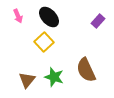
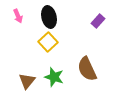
black ellipse: rotated 30 degrees clockwise
yellow square: moved 4 px right
brown semicircle: moved 1 px right, 1 px up
brown triangle: moved 1 px down
